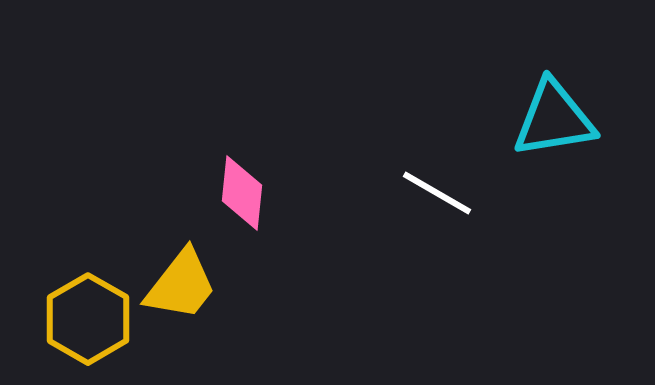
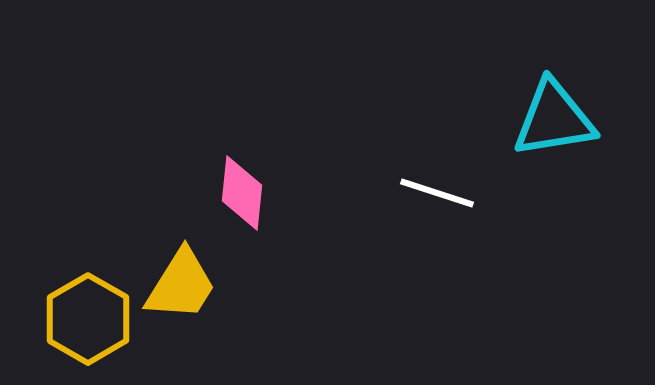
white line: rotated 12 degrees counterclockwise
yellow trapezoid: rotated 6 degrees counterclockwise
